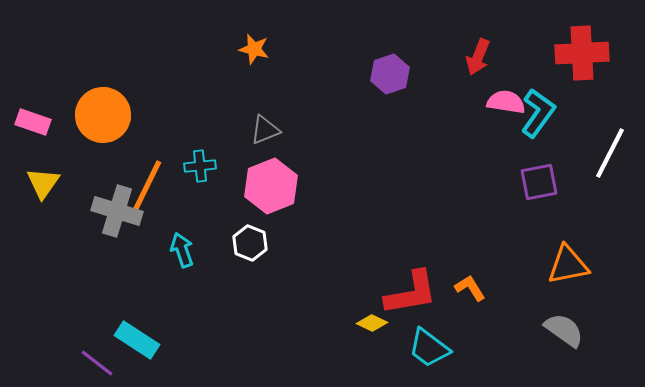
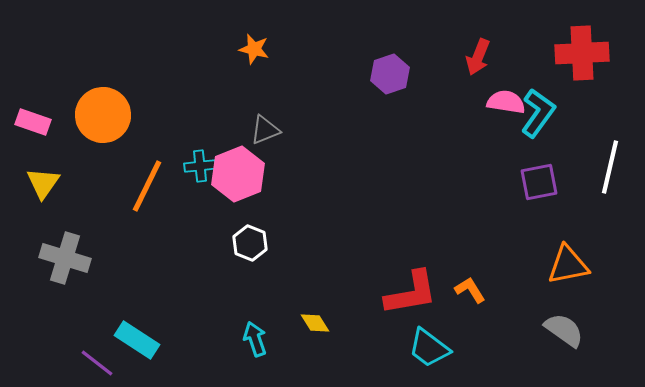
white line: moved 14 px down; rotated 14 degrees counterclockwise
pink hexagon: moved 33 px left, 12 px up
gray cross: moved 52 px left, 47 px down
cyan arrow: moved 73 px right, 89 px down
orange L-shape: moved 2 px down
yellow diamond: moved 57 px left; rotated 32 degrees clockwise
